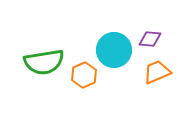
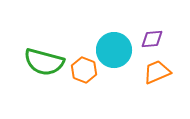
purple diamond: moved 2 px right; rotated 10 degrees counterclockwise
green semicircle: rotated 24 degrees clockwise
orange hexagon: moved 5 px up; rotated 15 degrees counterclockwise
